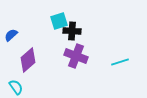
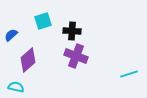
cyan square: moved 16 px left
cyan line: moved 9 px right, 12 px down
cyan semicircle: rotated 42 degrees counterclockwise
